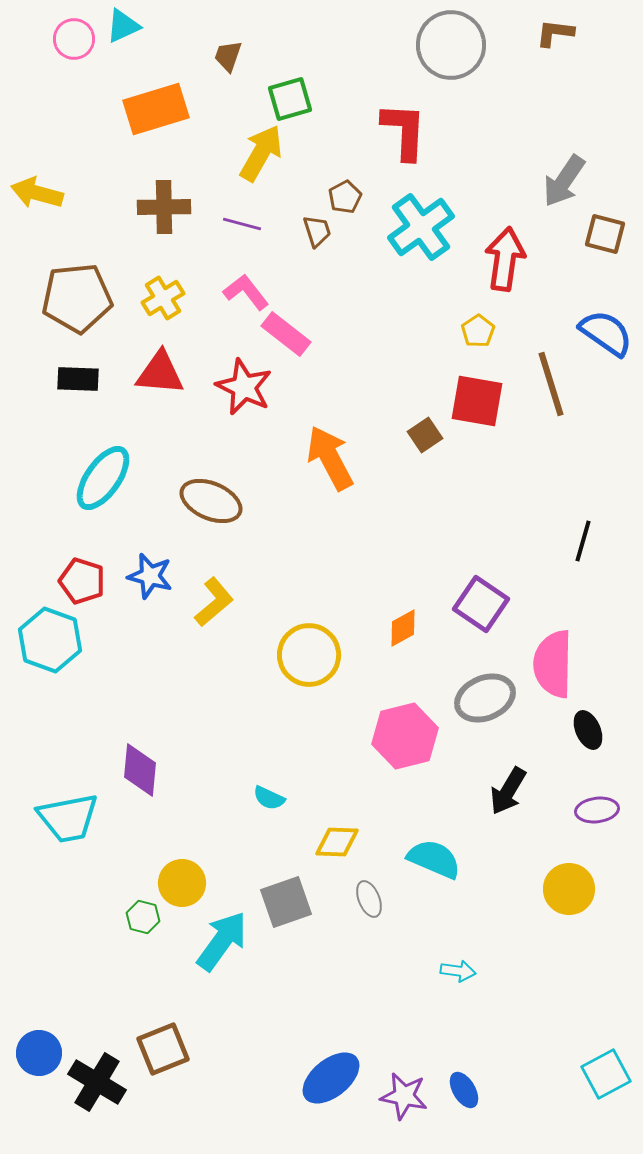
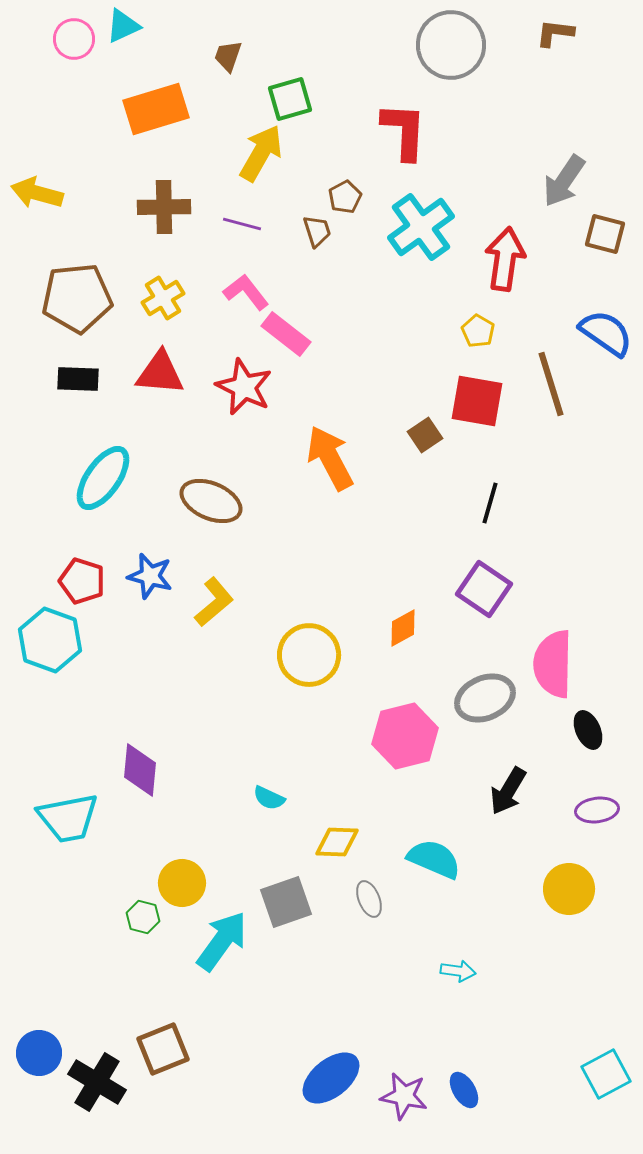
yellow pentagon at (478, 331): rotated 8 degrees counterclockwise
black line at (583, 541): moved 93 px left, 38 px up
purple square at (481, 604): moved 3 px right, 15 px up
